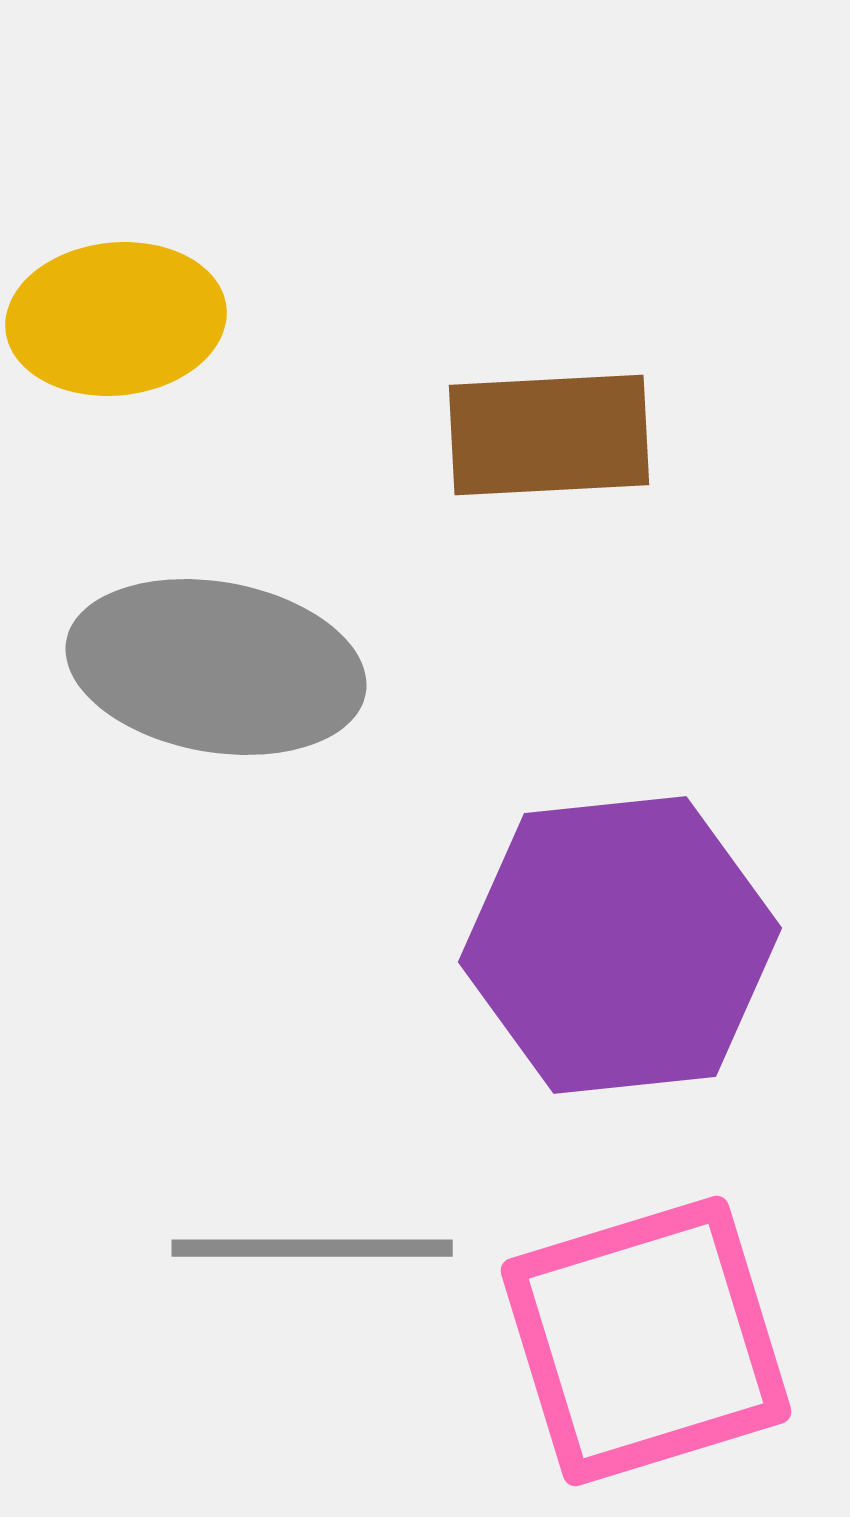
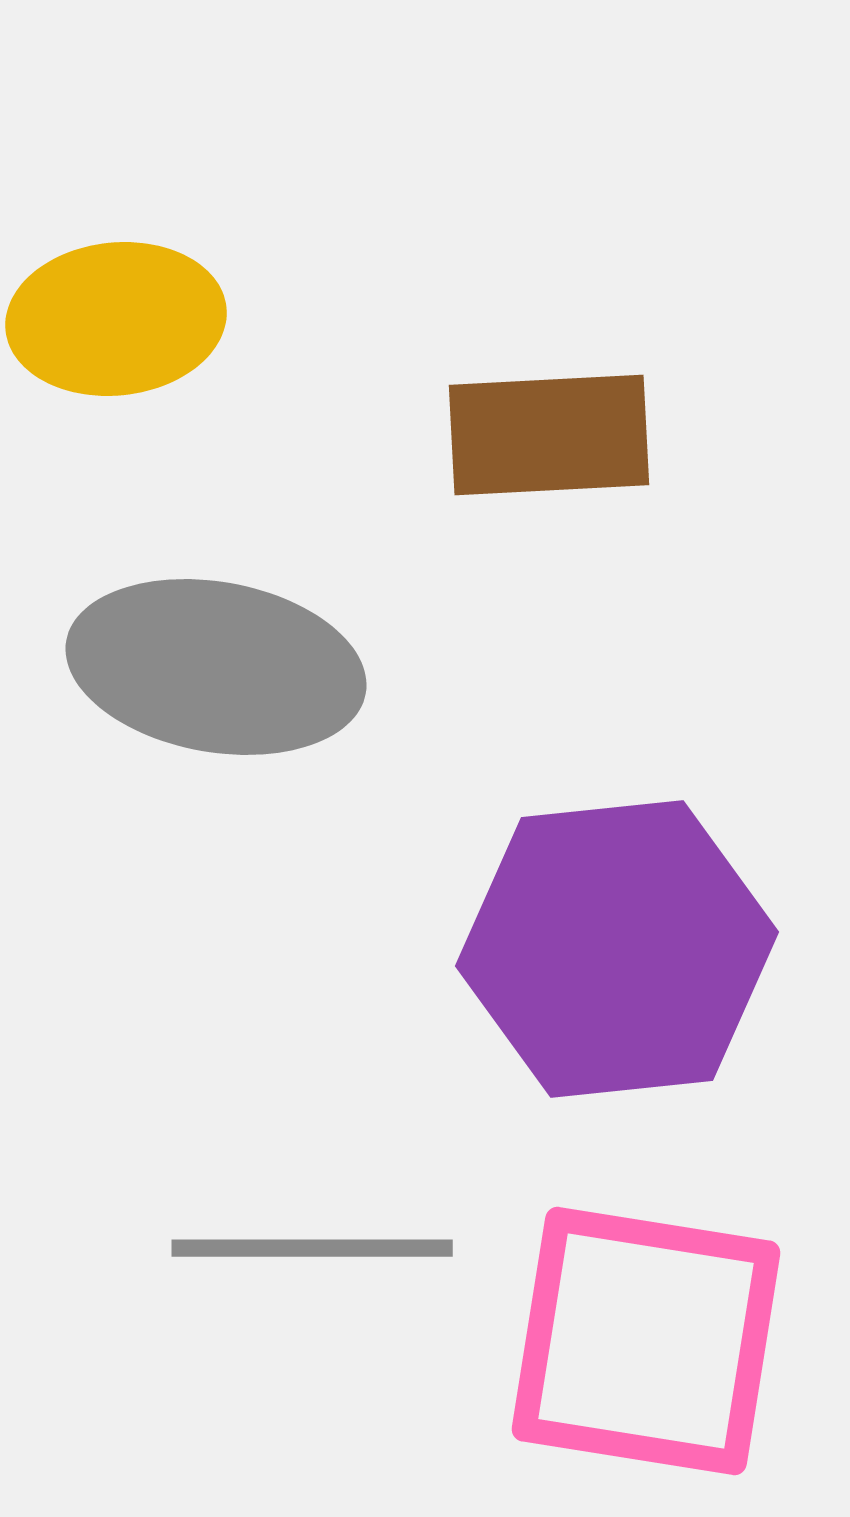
purple hexagon: moved 3 px left, 4 px down
pink square: rotated 26 degrees clockwise
